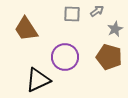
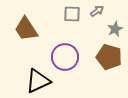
black triangle: moved 1 px down
